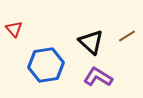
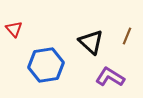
brown line: rotated 36 degrees counterclockwise
purple L-shape: moved 12 px right
